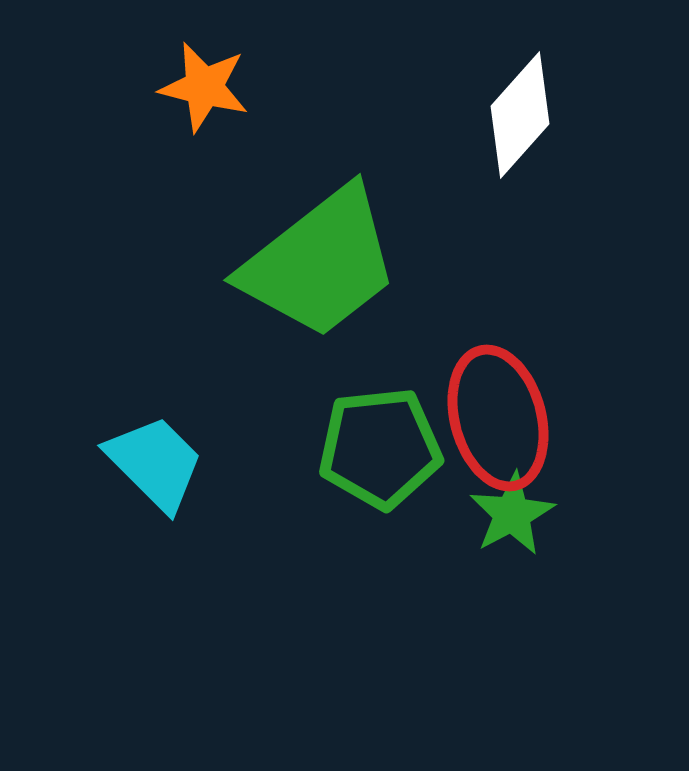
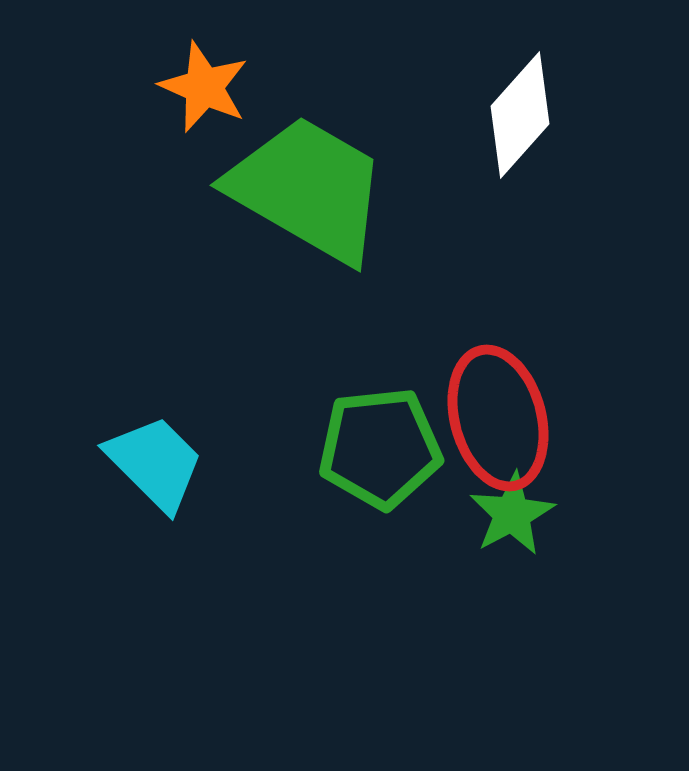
orange star: rotated 10 degrees clockwise
green trapezoid: moved 12 px left, 74 px up; rotated 112 degrees counterclockwise
